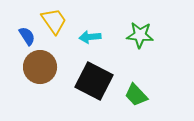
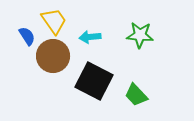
brown circle: moved 13 px right, 11 px up
